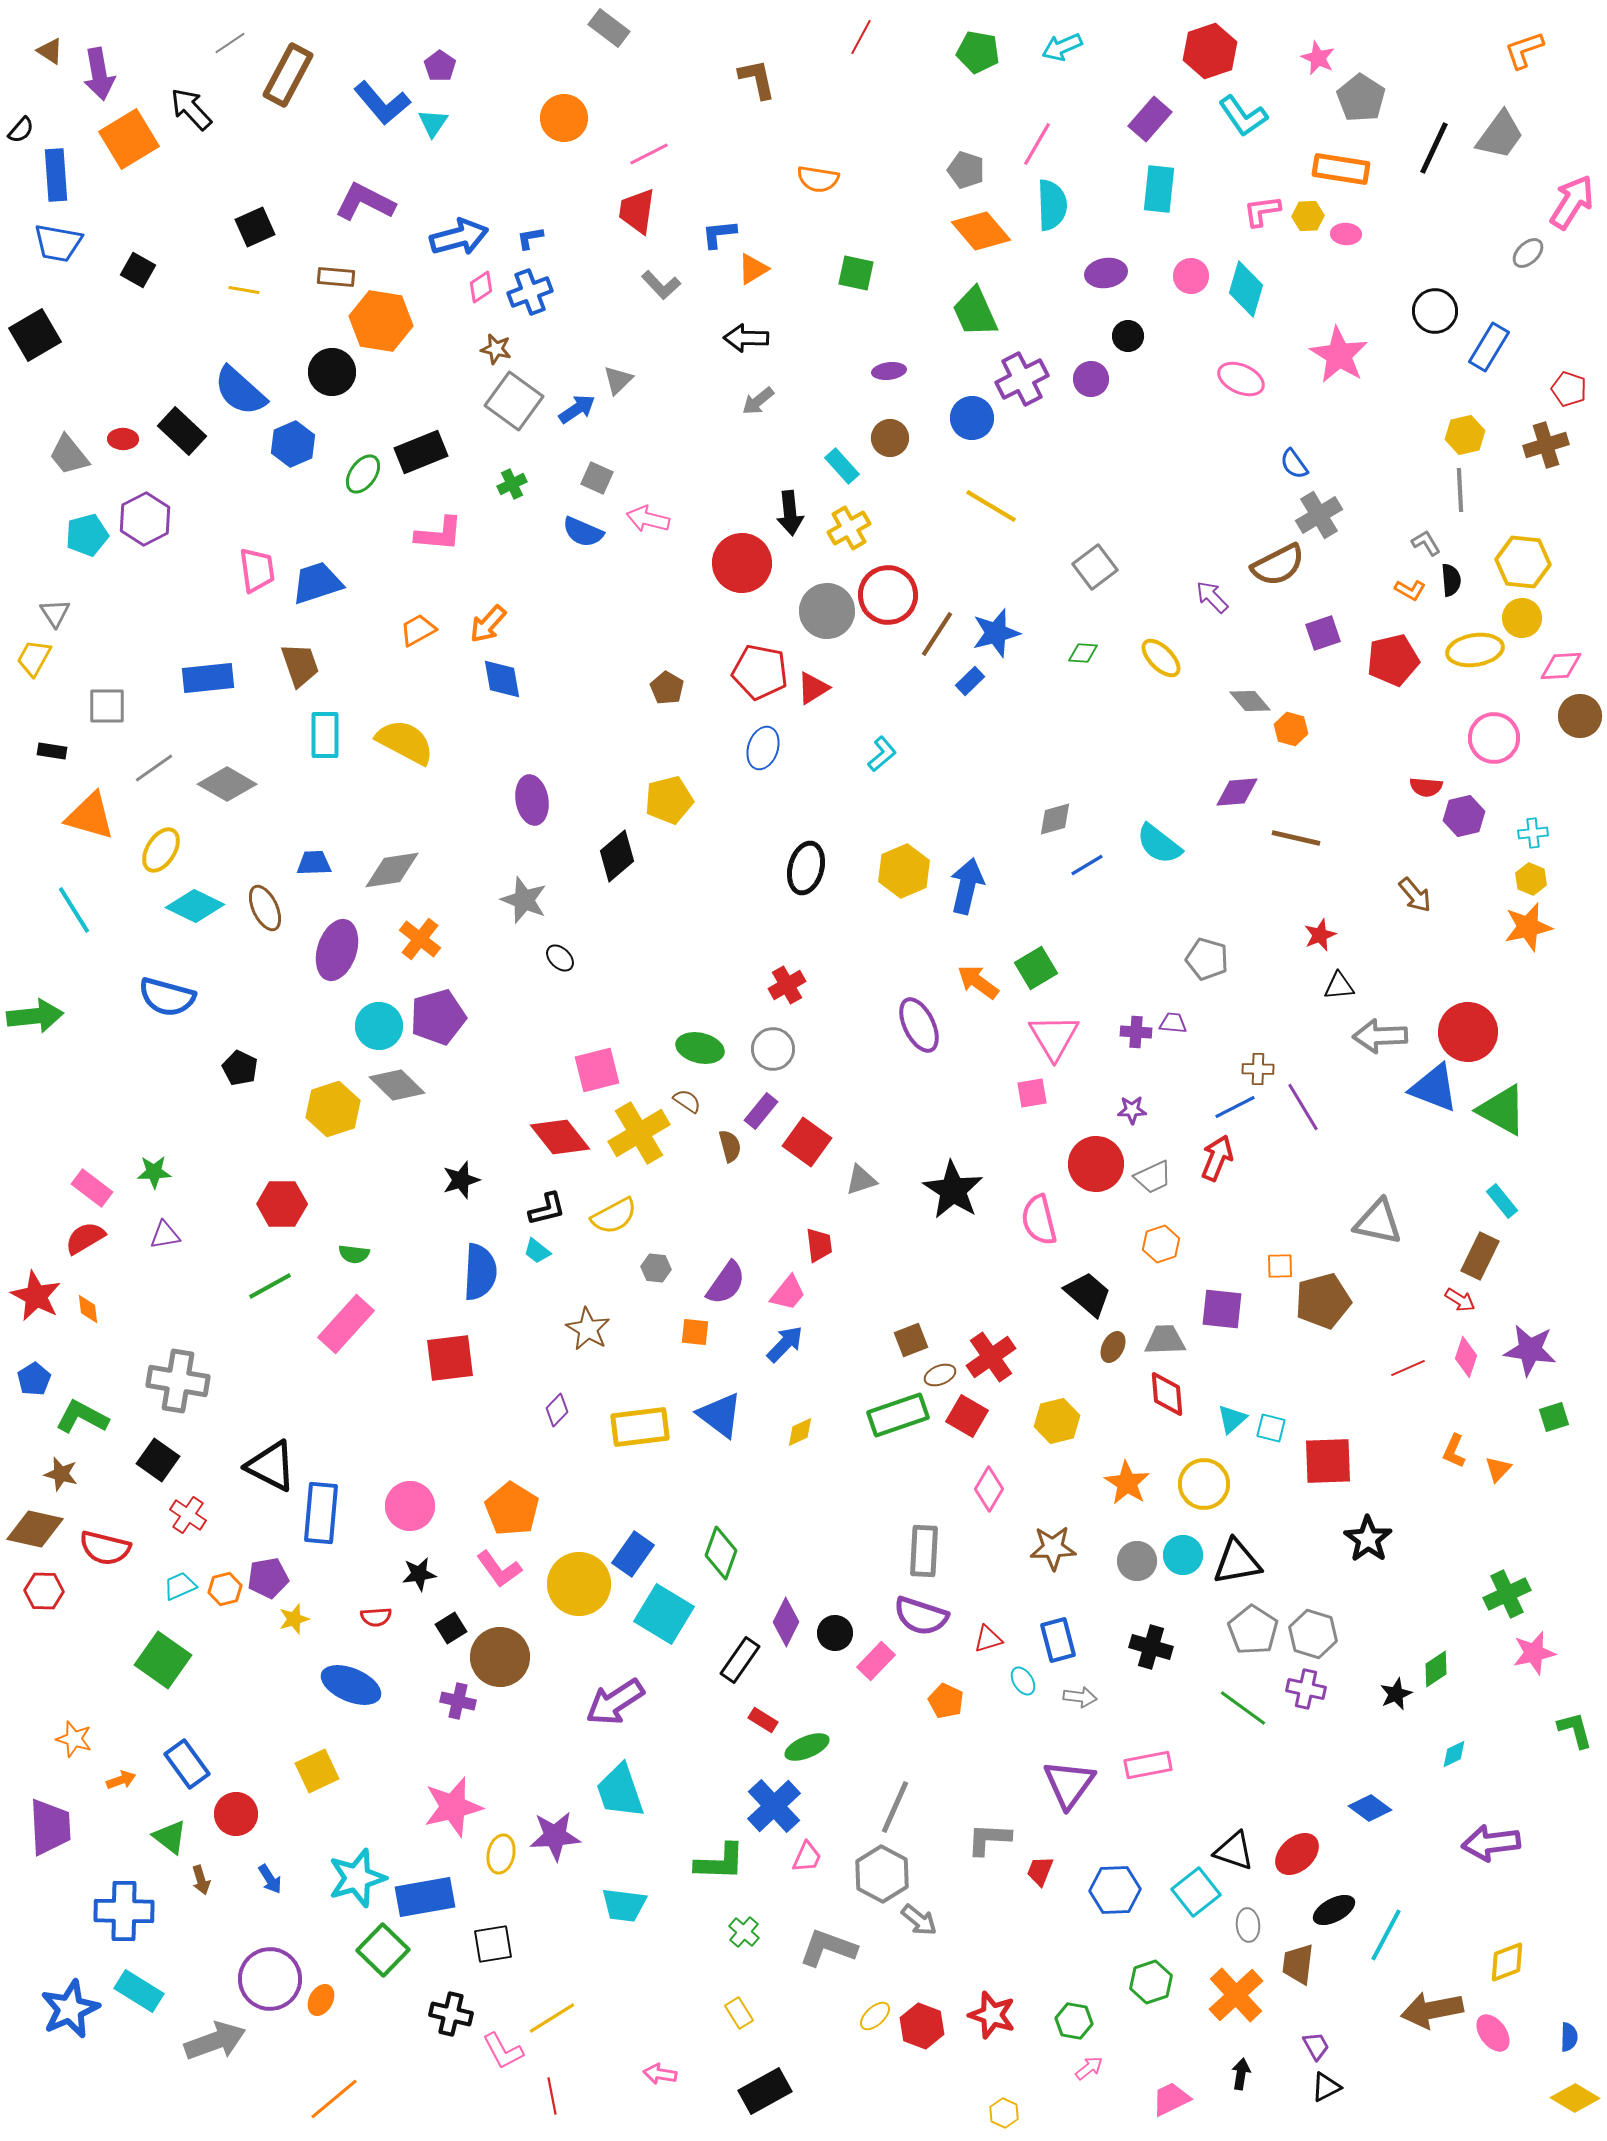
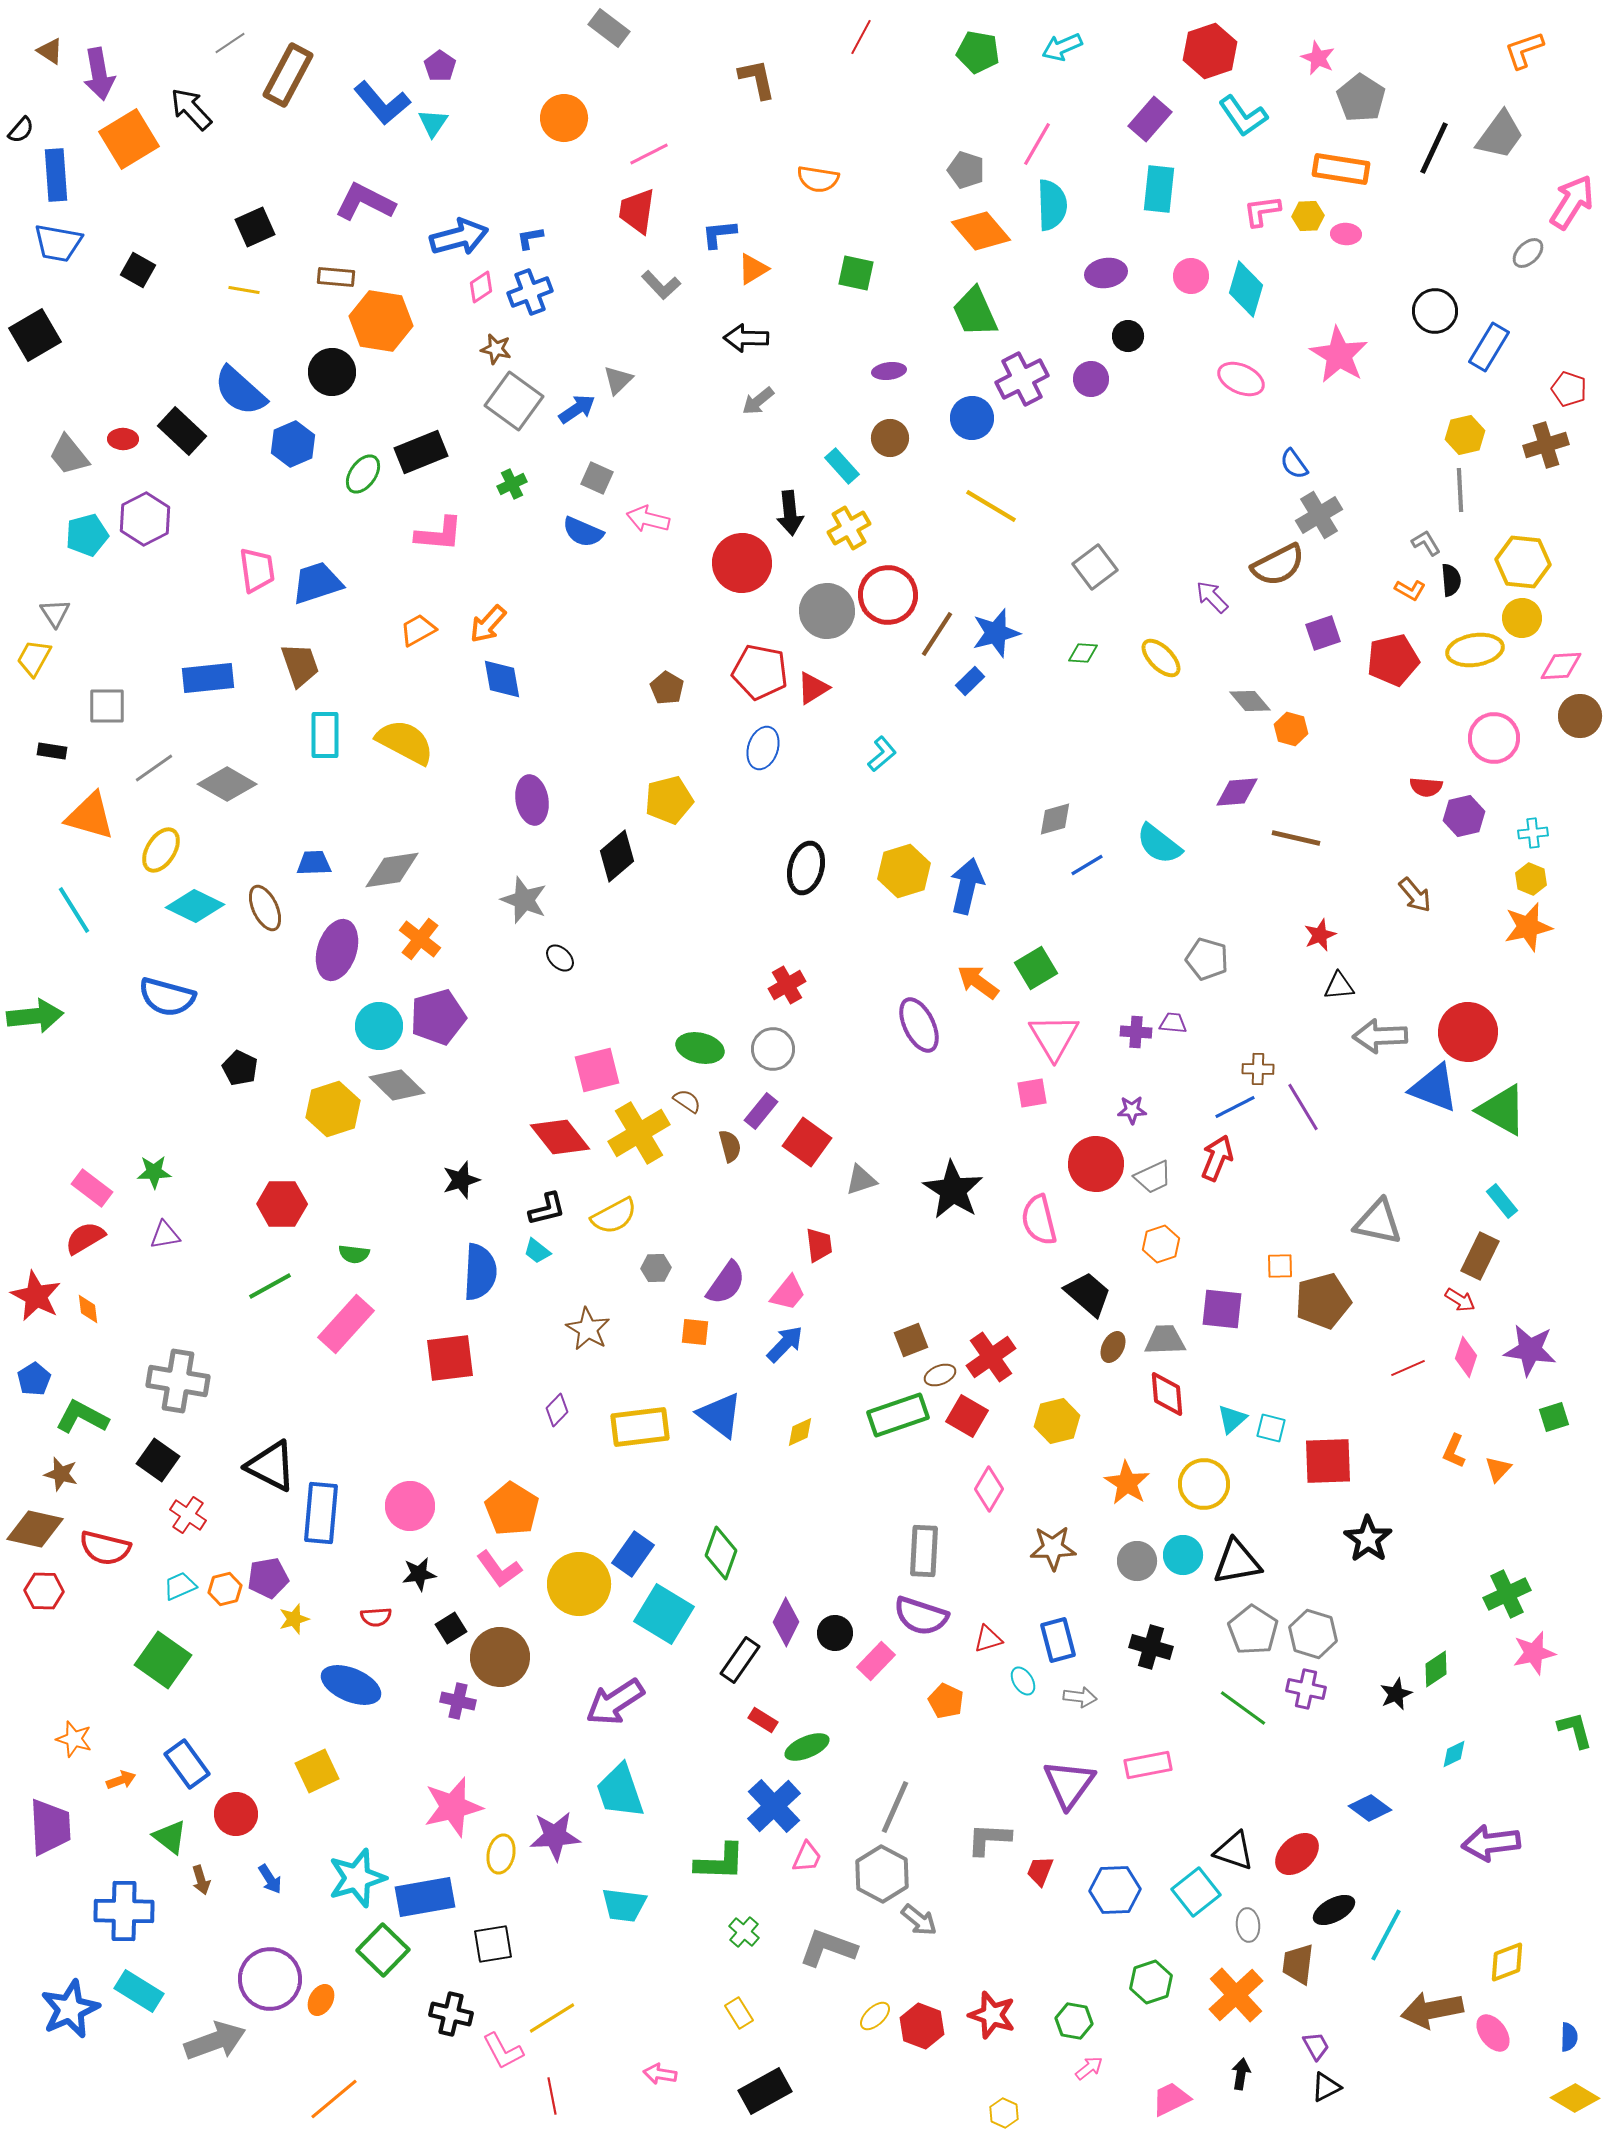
yellow hexagon at (904, 871): rotated 6 degrees clockwise
gray hexagon at (656, 1268): rotated 8 degrees counterclockwise
